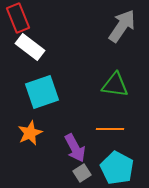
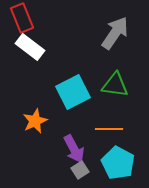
red rectangle: moved 4 px right
gray arrow: moved 7 px left, 7 px down
cyan square: moved 31 px right; rotated 8 degrees counterclockwise
orange line: moved 1 px left
orange star: moved 5 px right, 12 px up
purple arrow: moved 1 px left, 1 px down
cyan pentagon: moved 1 px right, 5 px up
gray square: moved 2 px left, 3 px up
